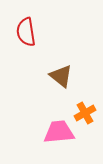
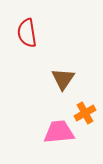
red semicircle: moved 1 px right, 1 px down
brown triangle: moved 2 px right, 3 px down; rotated 25 degrees clockwise
